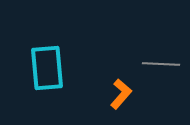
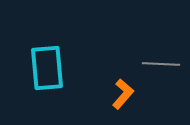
orange L-shape: moved 2 px right
